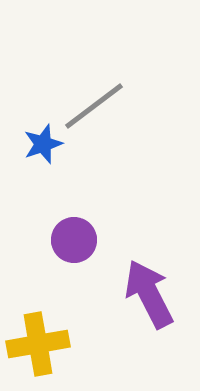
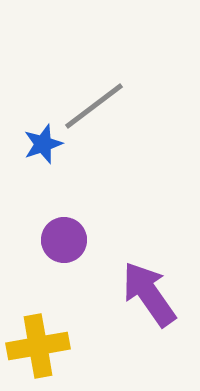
purple circle: moved 10 px left
purple arrow: rotated 8 degrees counterclockwise
yellow cross: moved 2 px down
